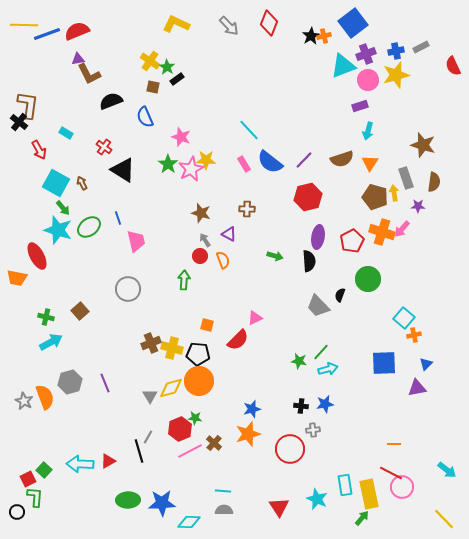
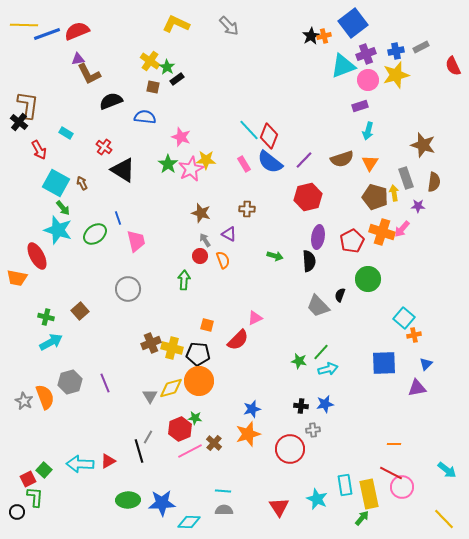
red diamond at (269, 23): moved 113 px down
blue semicircle at (145, 117): rotated 120 degrees clockwise
green ellipse at (89, 227): moved 6 px right, 7 px down
